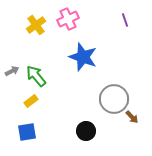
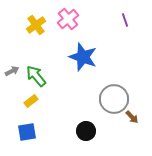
pink cross: rotated 15 degrees counterclockwise
